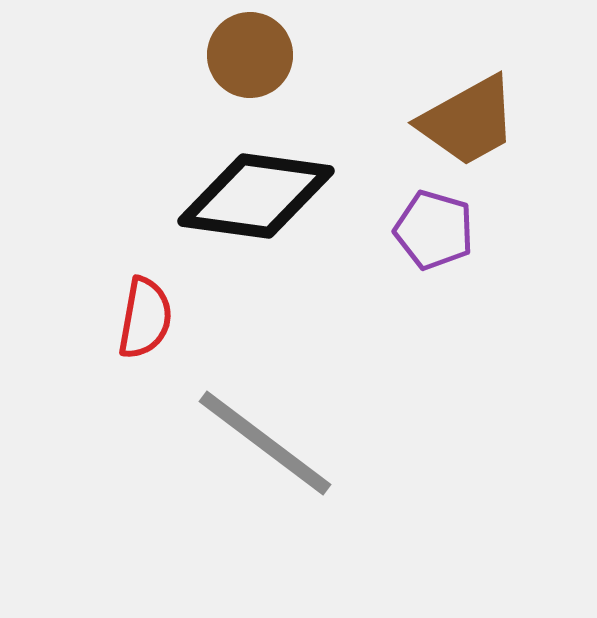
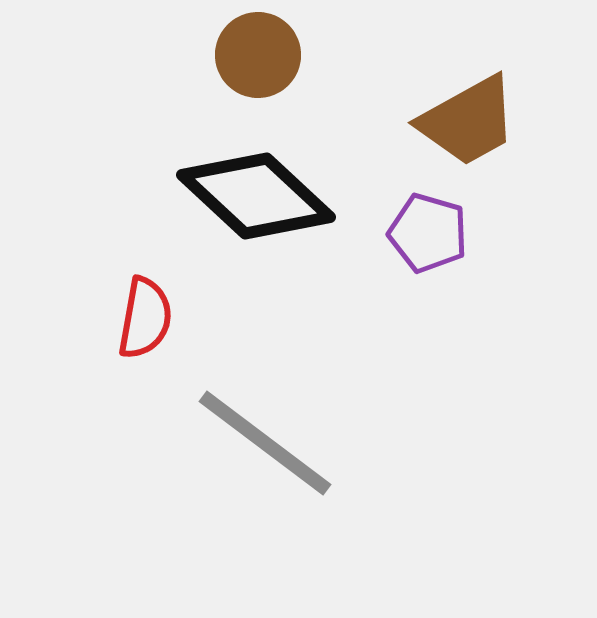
brown circle: moved 8 px right
black diamond: rotated 35 degrees clockwise
purple pentagon: moved 6 px left, 3 px down
